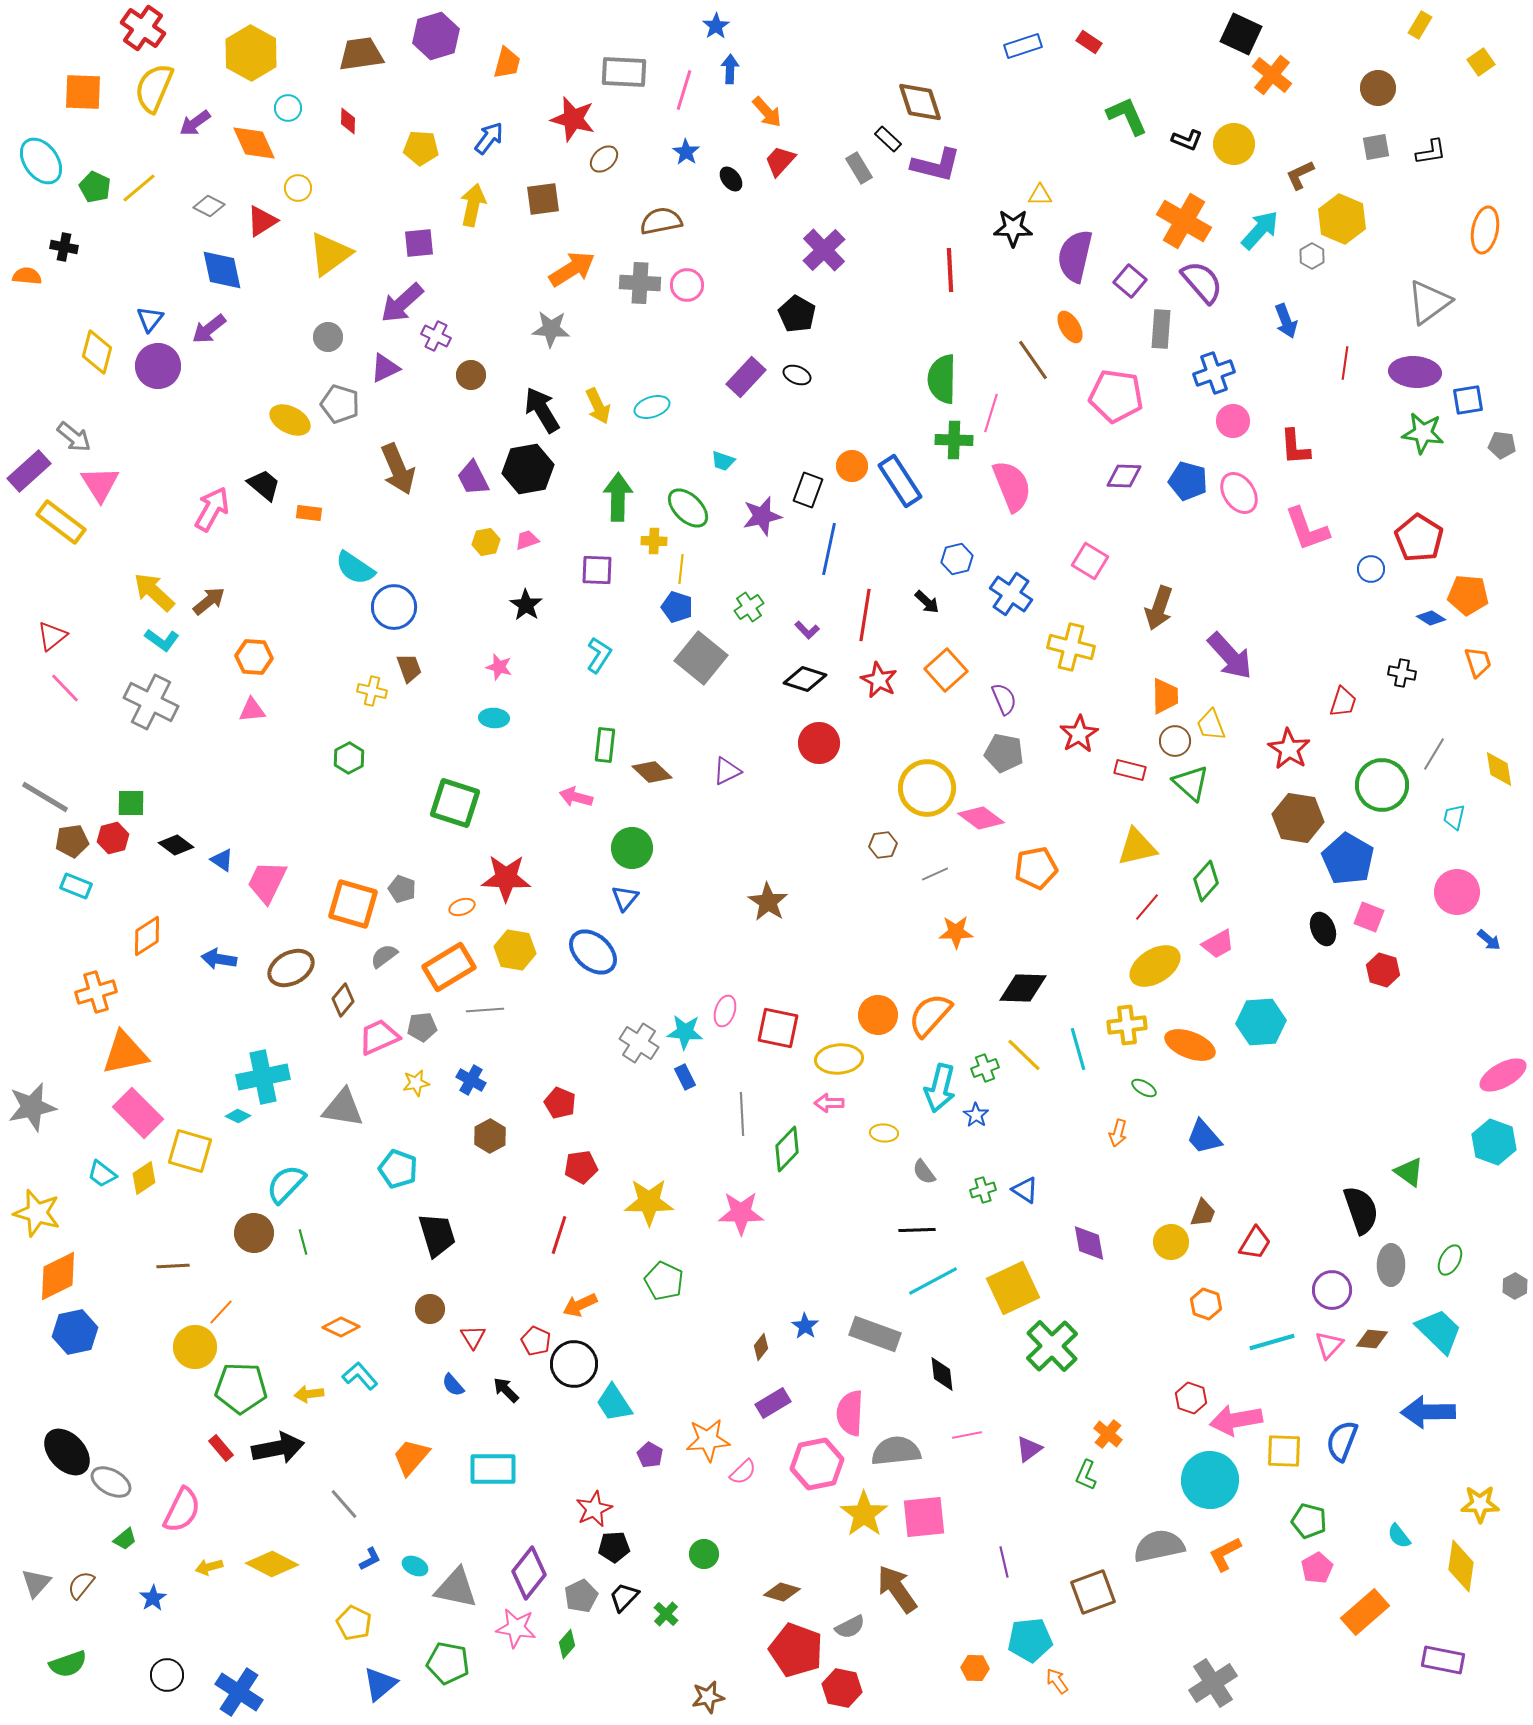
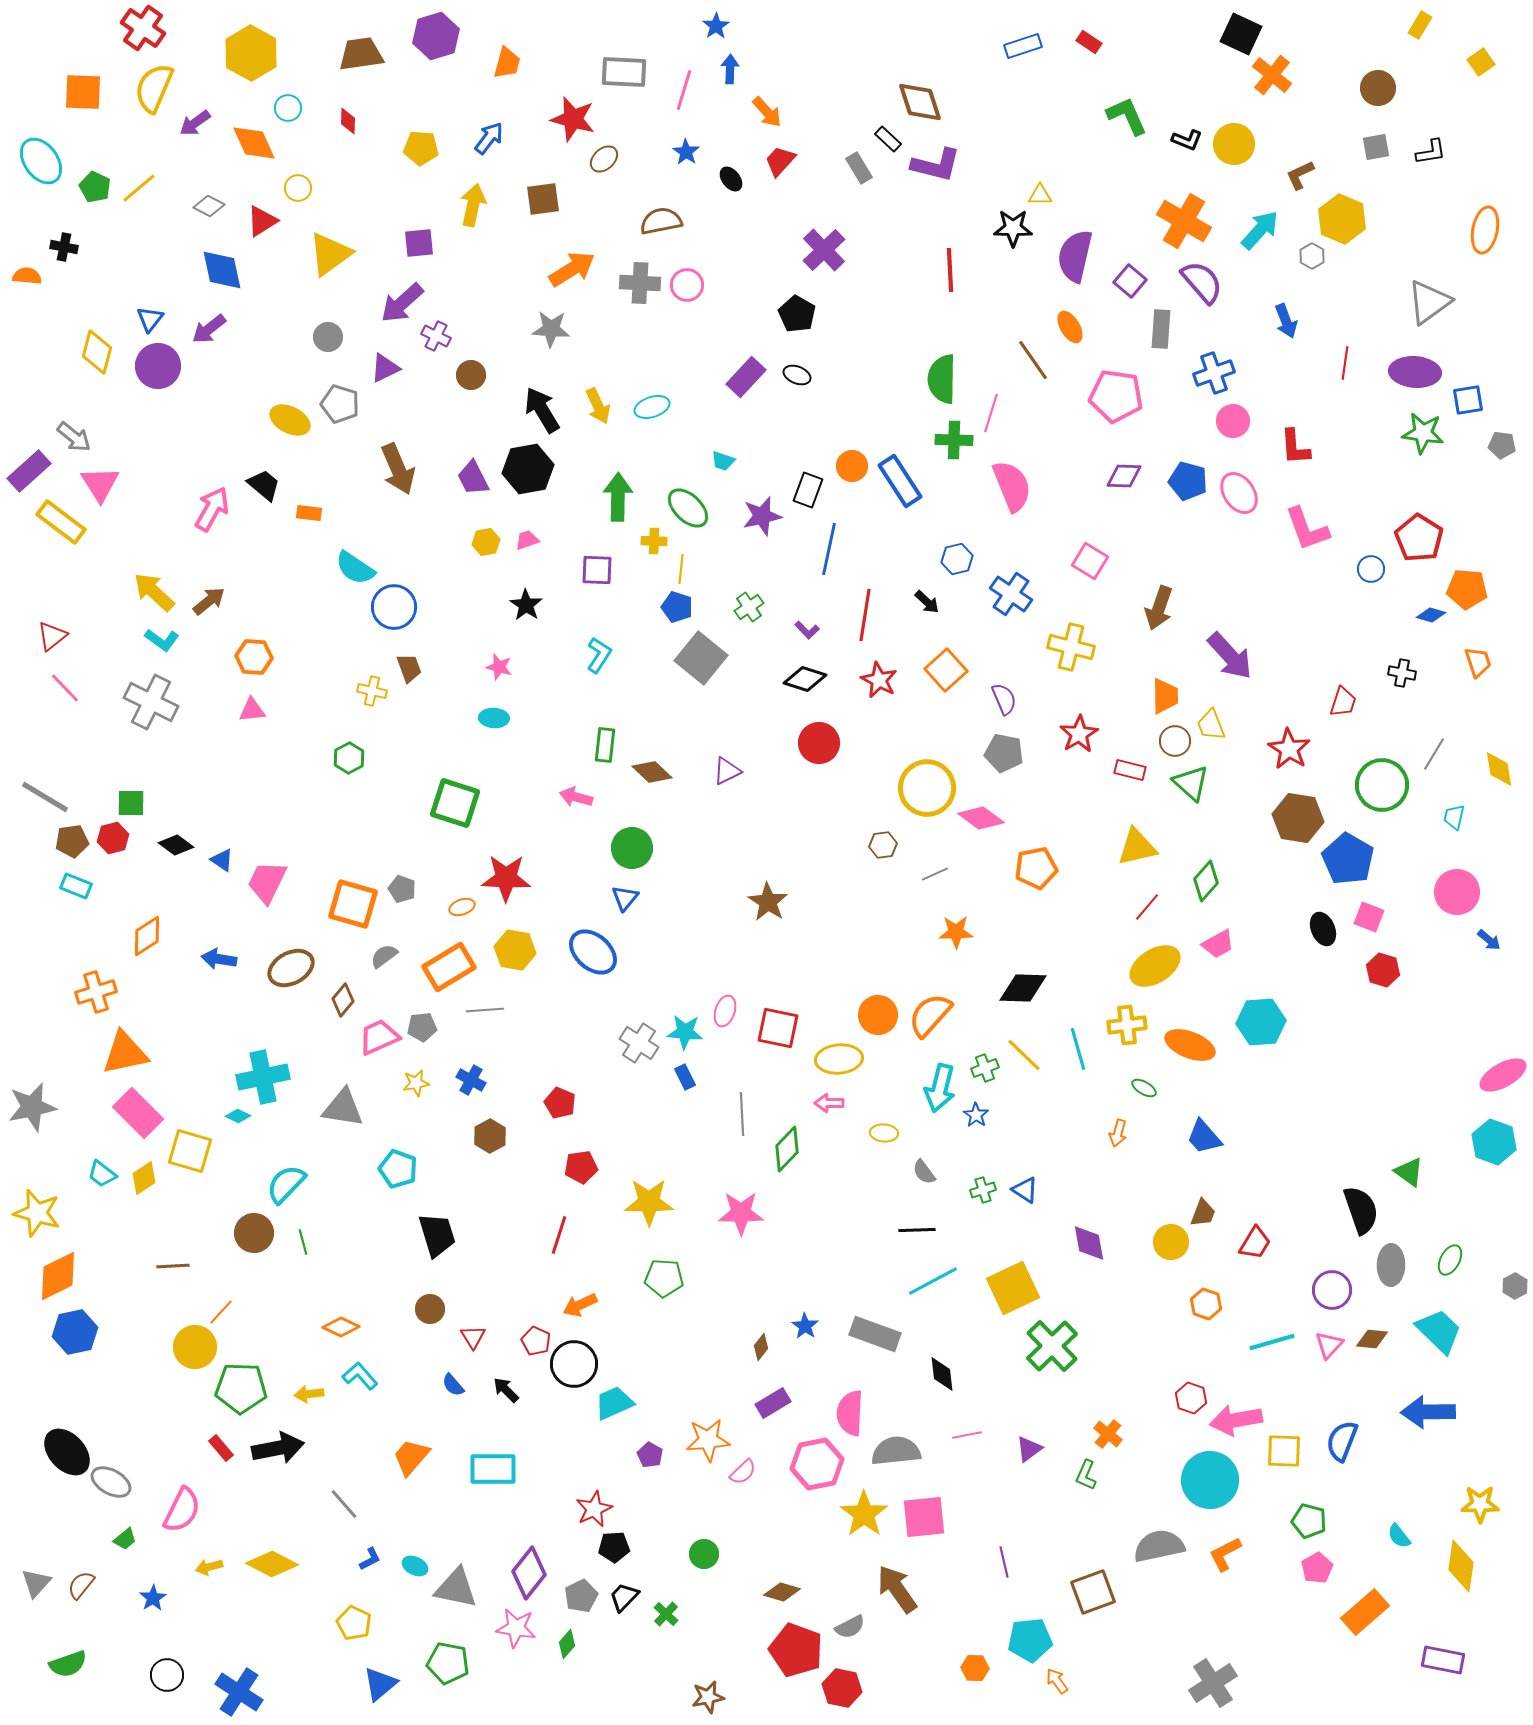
orange pentagon at (1468, 595): moved 1 px left, 6 px up
blue diamond at (1431, 618): moved 3 px up; rotated 16 degrees counterclockwise
green pentagon at (664, 1281): moved 3 px up; rotated 21 degrees counterclockwise
cyan trapezoid at (614, 1403): rotated 99 degrees clockwise
